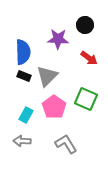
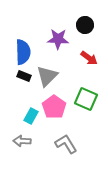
cyan rectangle: moved 5 px right, 1 px down
